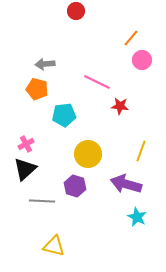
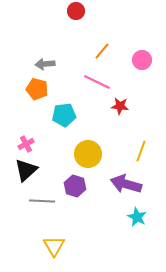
orange line: moved 29 px left, 13 px down
black triangle: moved 1 px right, 1 px down
yellow triangle: rotated 45 degrees clockwise
